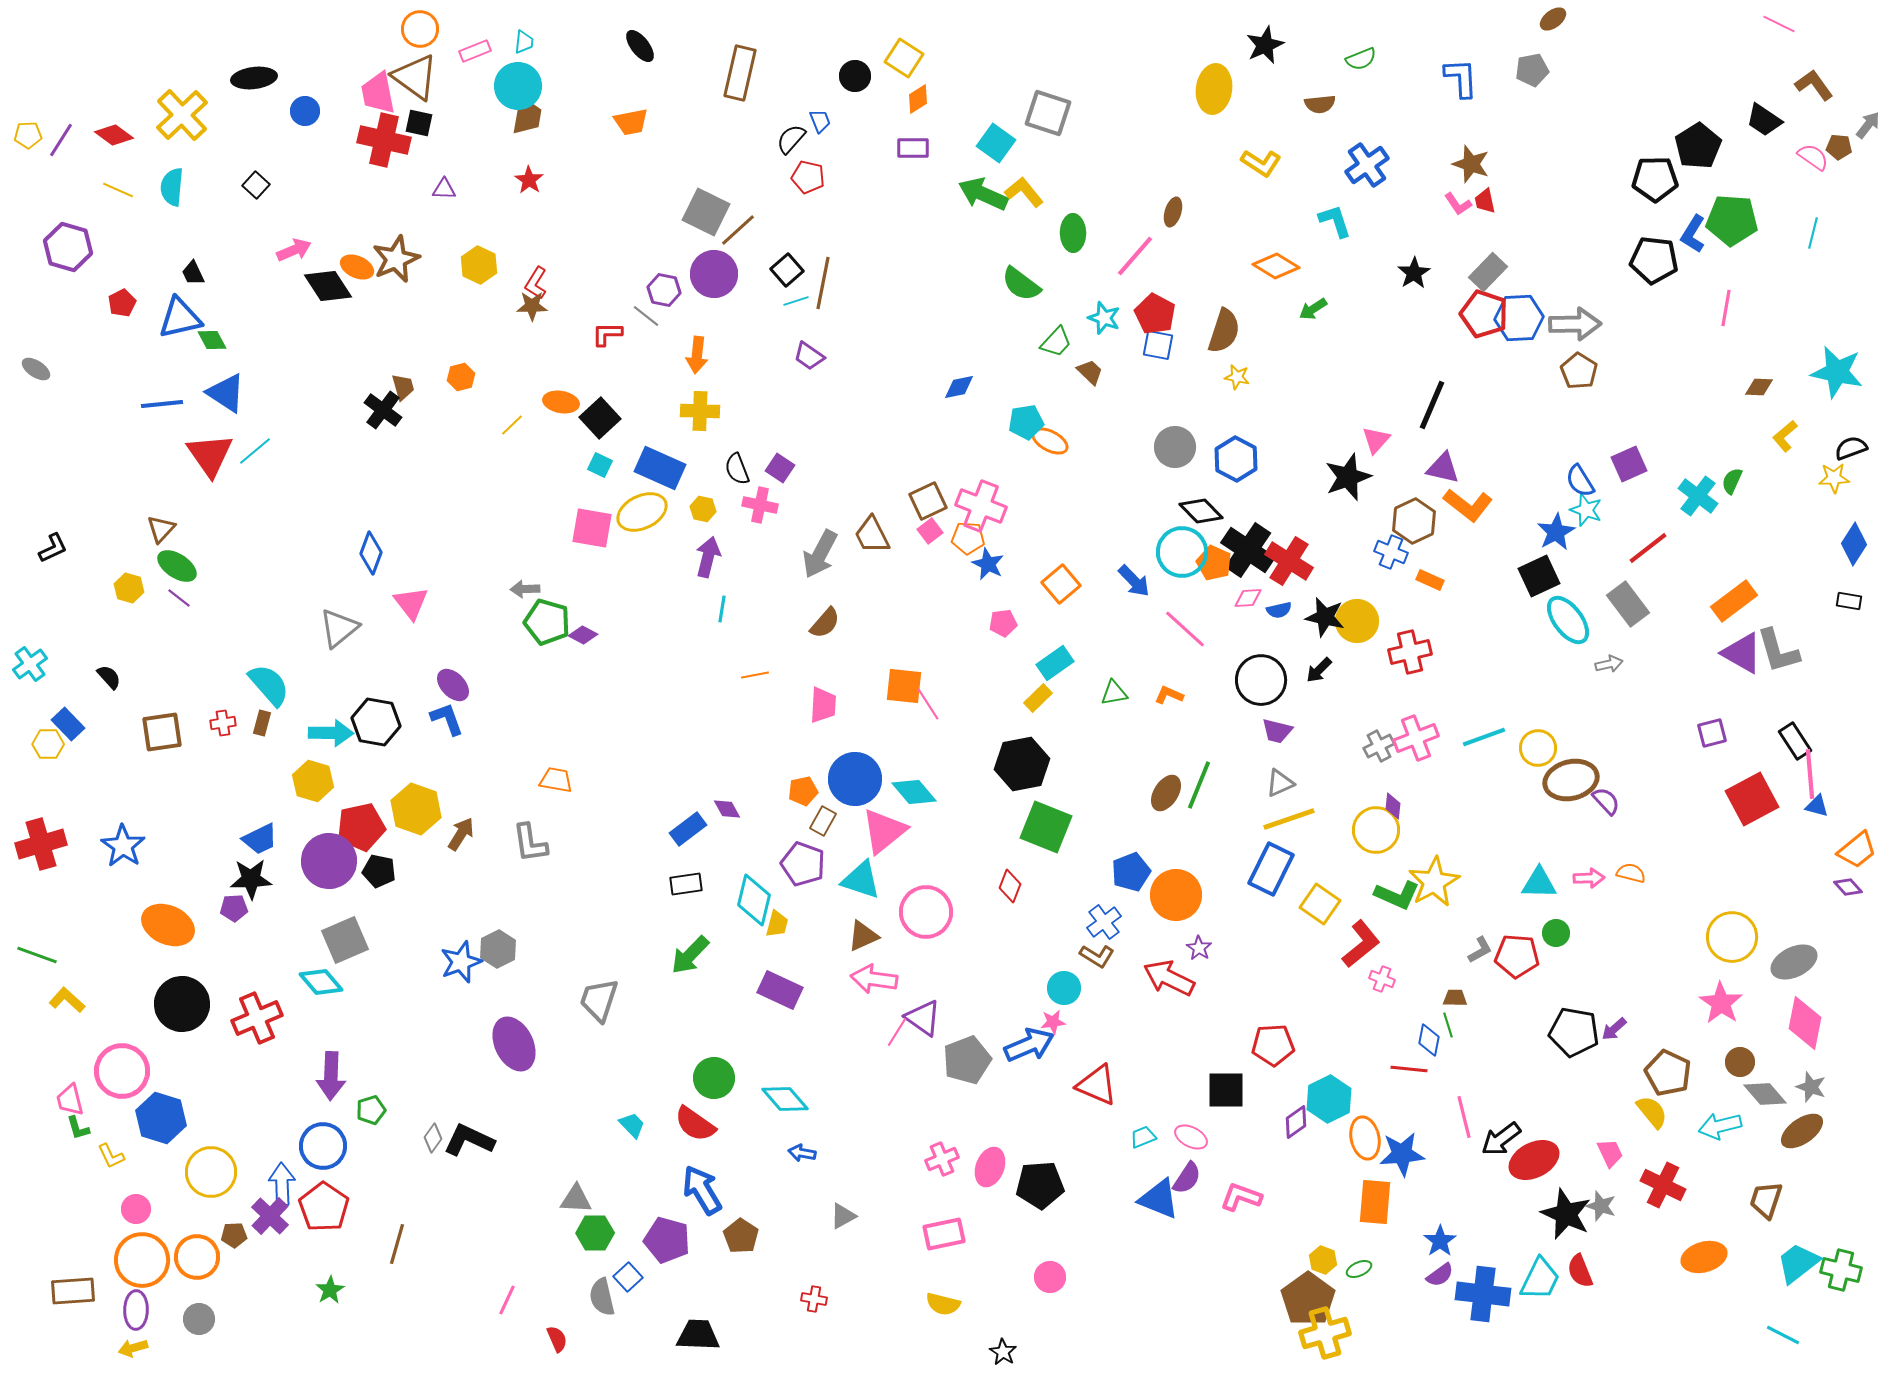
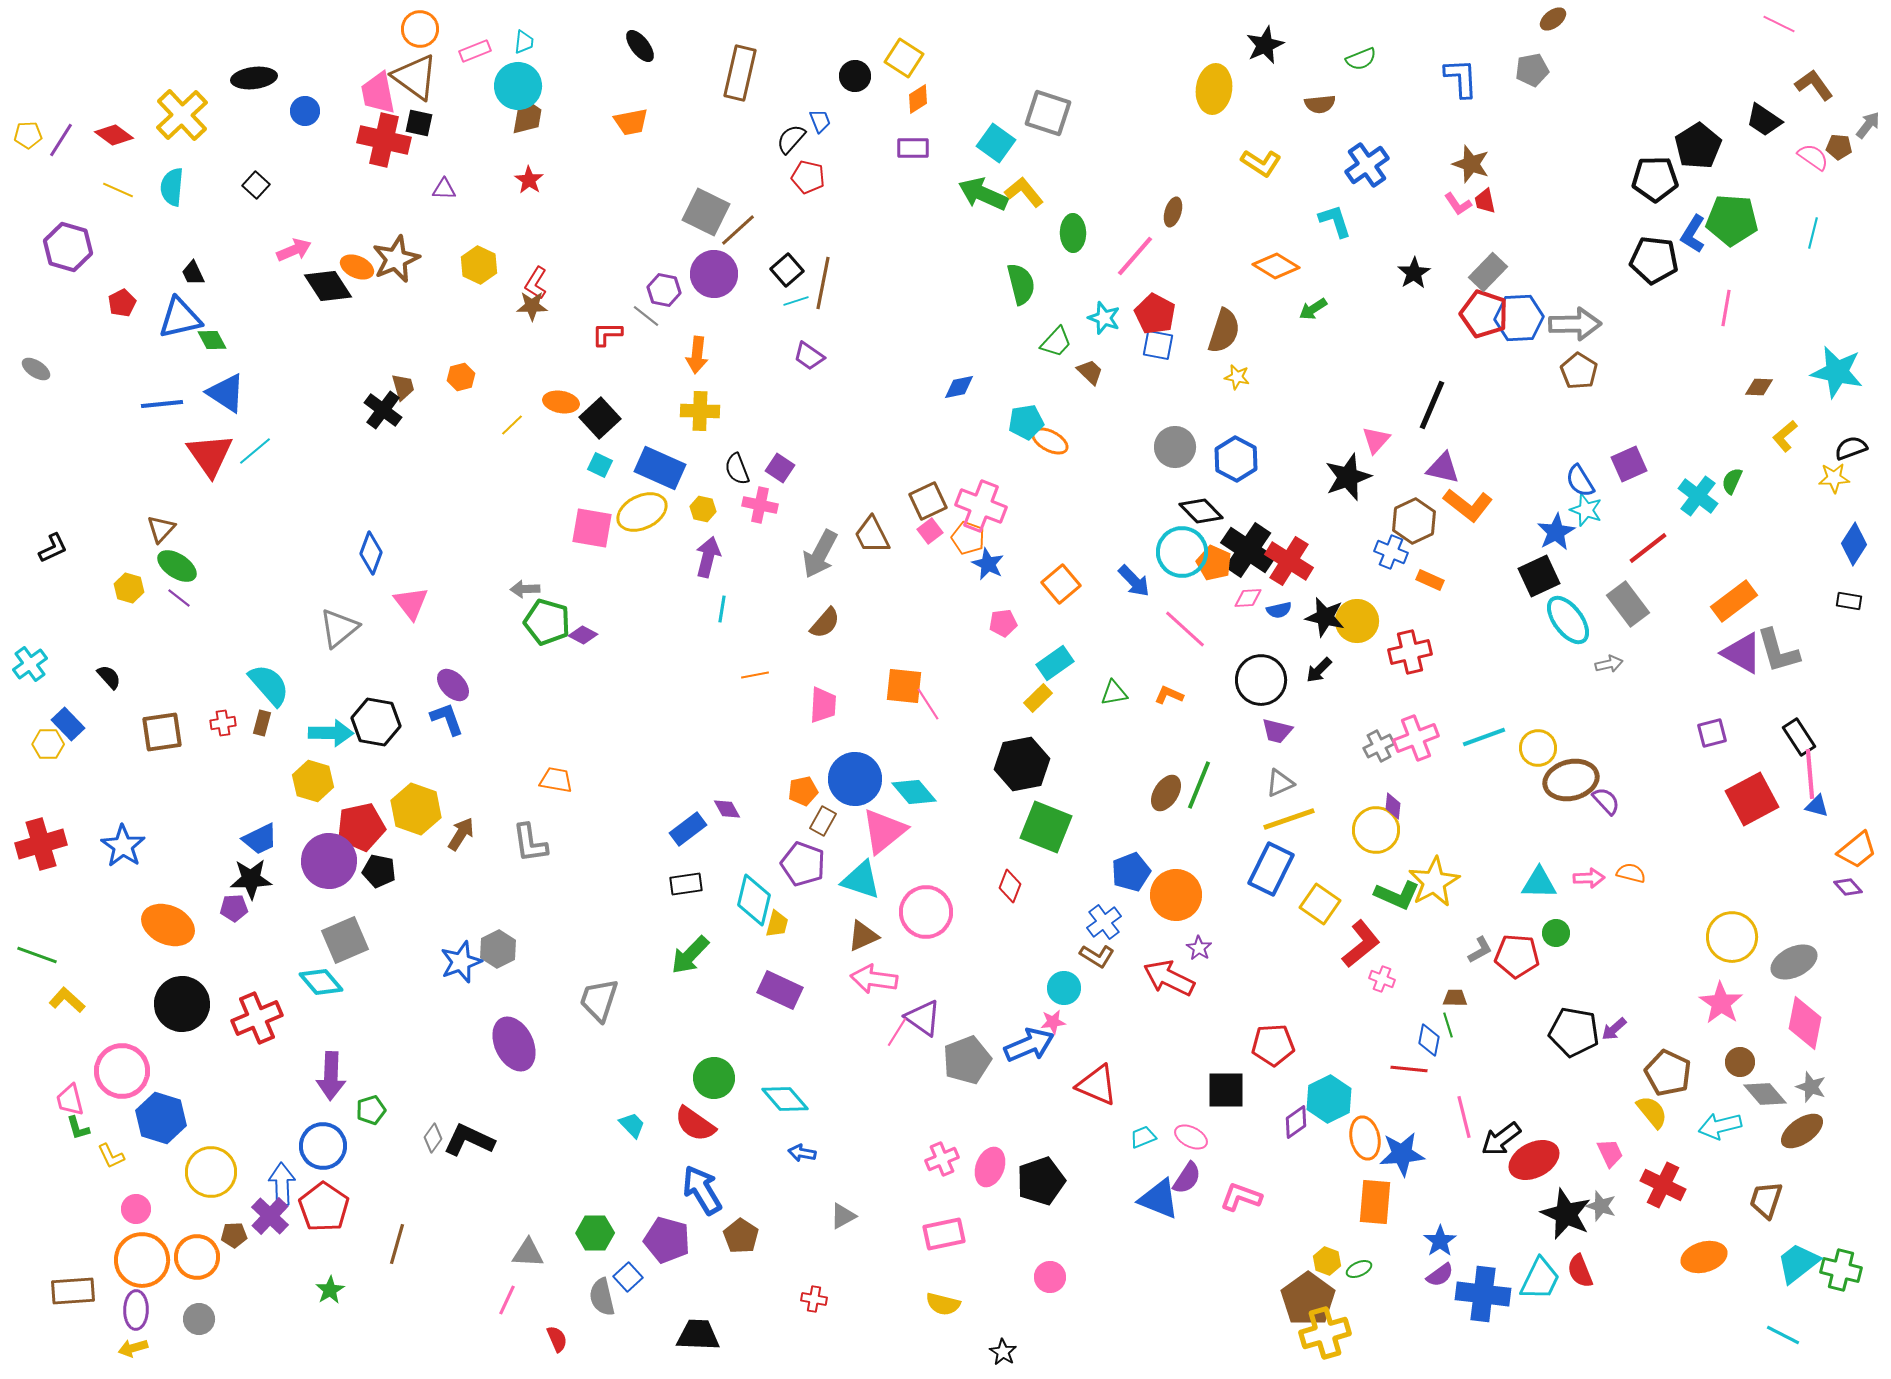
green semicircle at (1021, 284): rotated 141 degrees counterclockwise
orange pentagon at (968, 538): rotated 16 degrees clockwise
black rectangle at (1795, 741): moved 4 px right, 4 px up
black pentagon at (1040, 1185): moved 1 px right, 4 px up; rotated 15 degrees counterclockwise
gray triangle at (576, 1199): moved 48 px left, 54 px down
yellow hexagon at (1323, 1260): moved 4 px right, 1 px down
